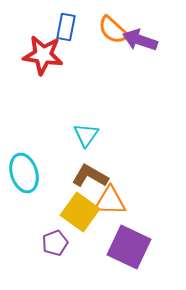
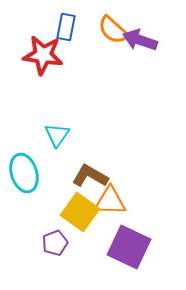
cyan triangle: moved 29 px left
